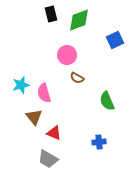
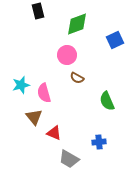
black rectangle: moved 13 px left, 3 px up
green diamond: moved 2 px left, 4 px down
gray trapezoid: moved 21 px right
